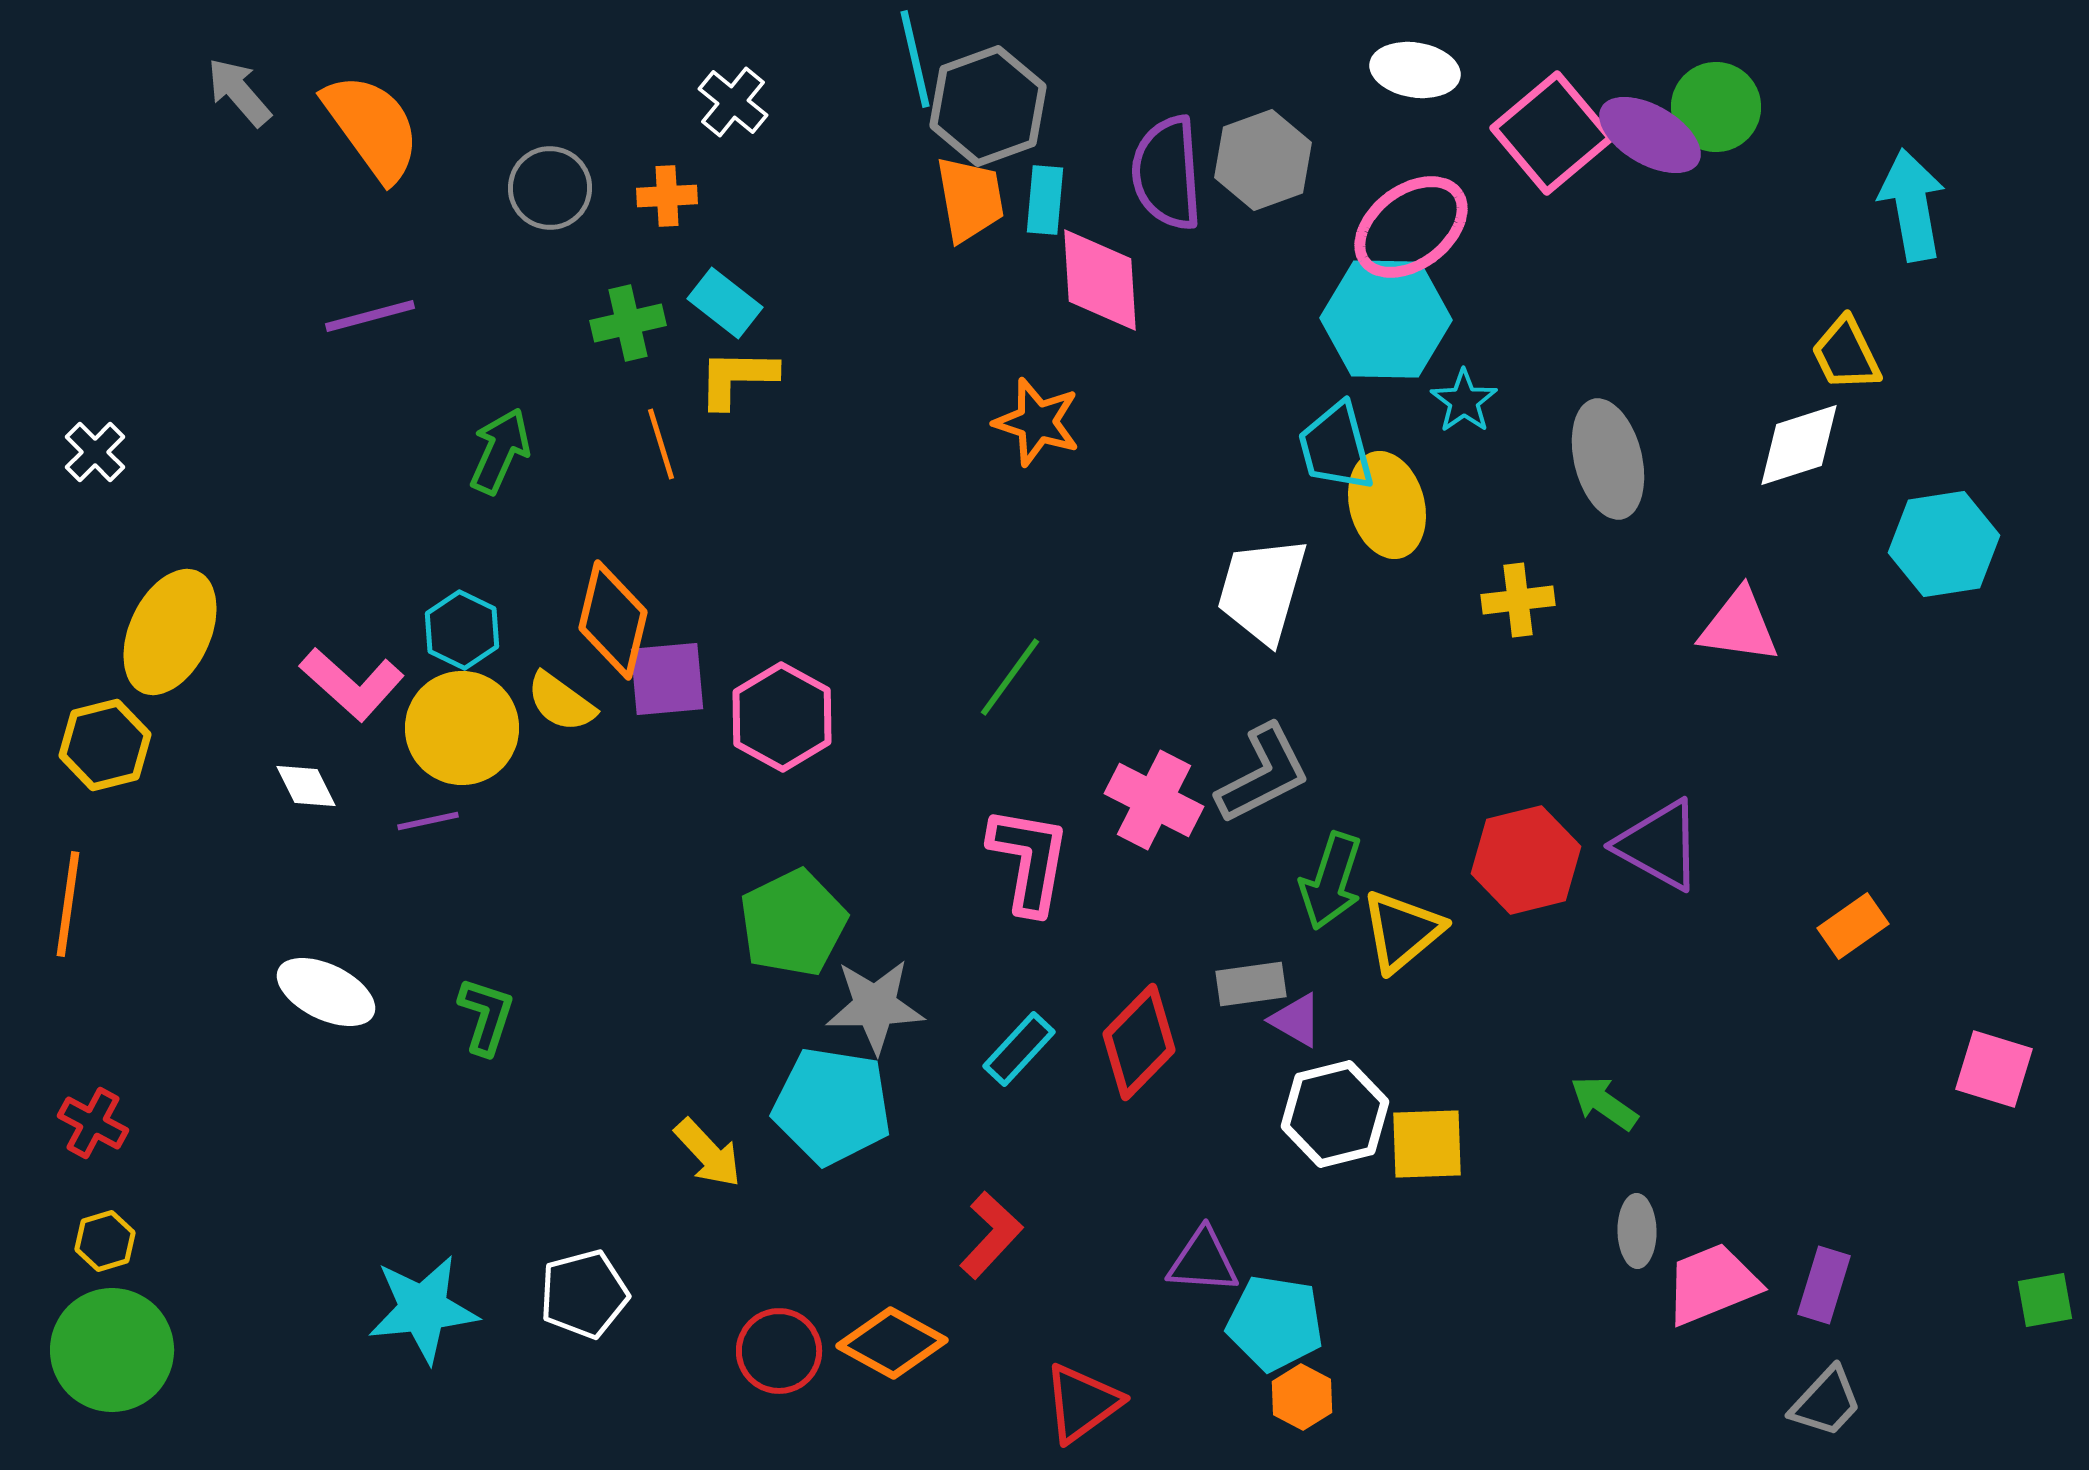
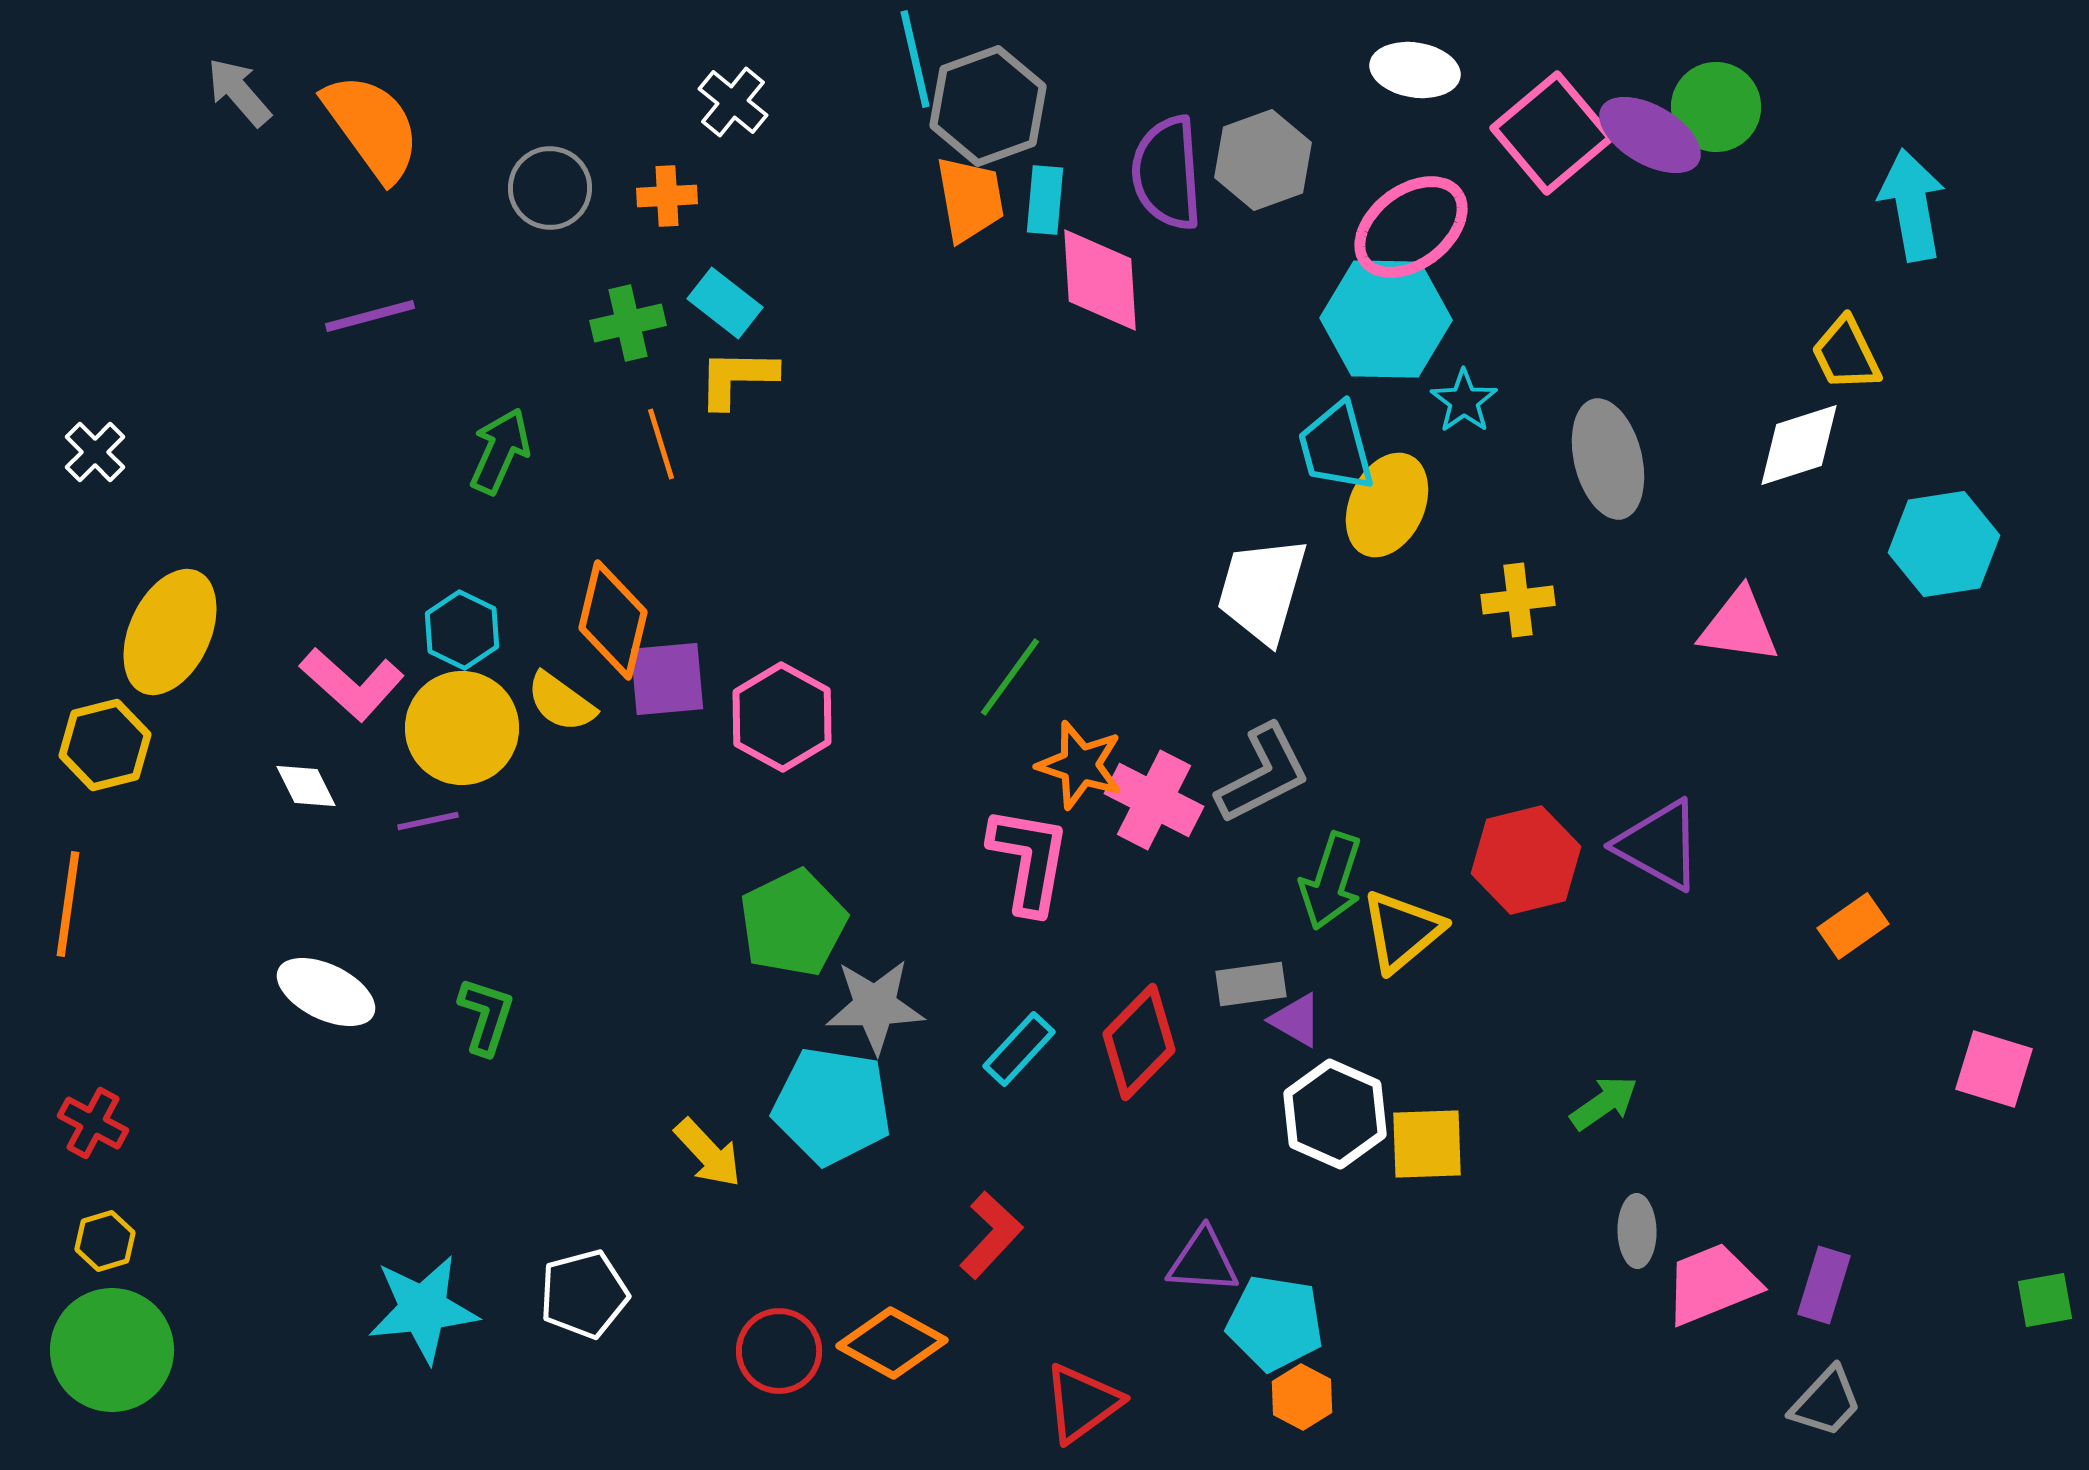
orange star at (1037, 422): moved 43 px right, 343 px down
yellow ellipse at (1387, 505): rotated 40 degrees clockwise
green arrow at (1604, 1103): rotated 110 degrees clockwise
white hexagon at (1335, 1114): rotated 22 degrees counterclockwise
